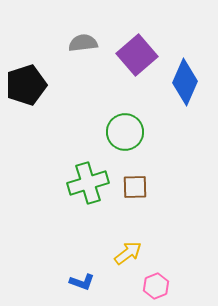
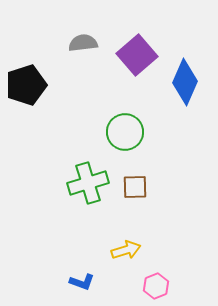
yellow arrow: moved 2 px left, 3 px up; rotated 20 degrees clockwise
